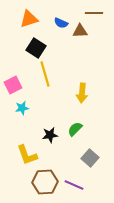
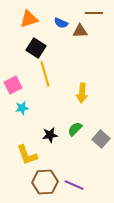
gray square: moved 11 px right, 19 px up
